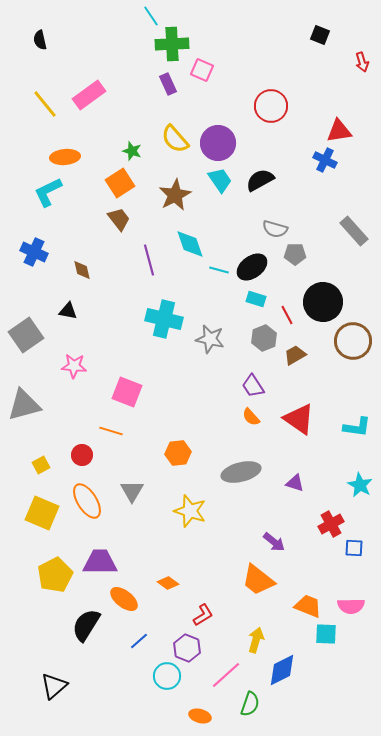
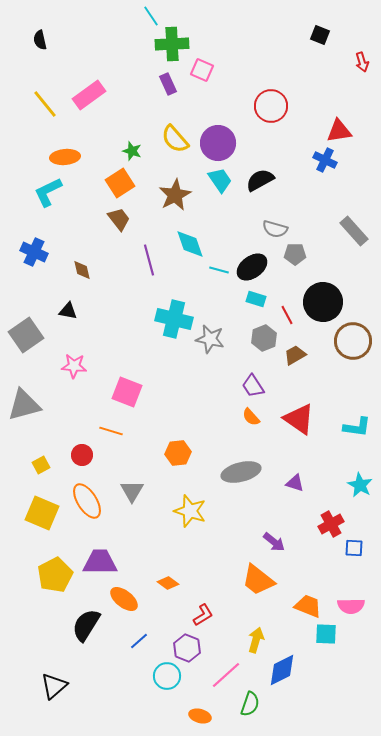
cyan cross at (164, 319): moved 10 px right
